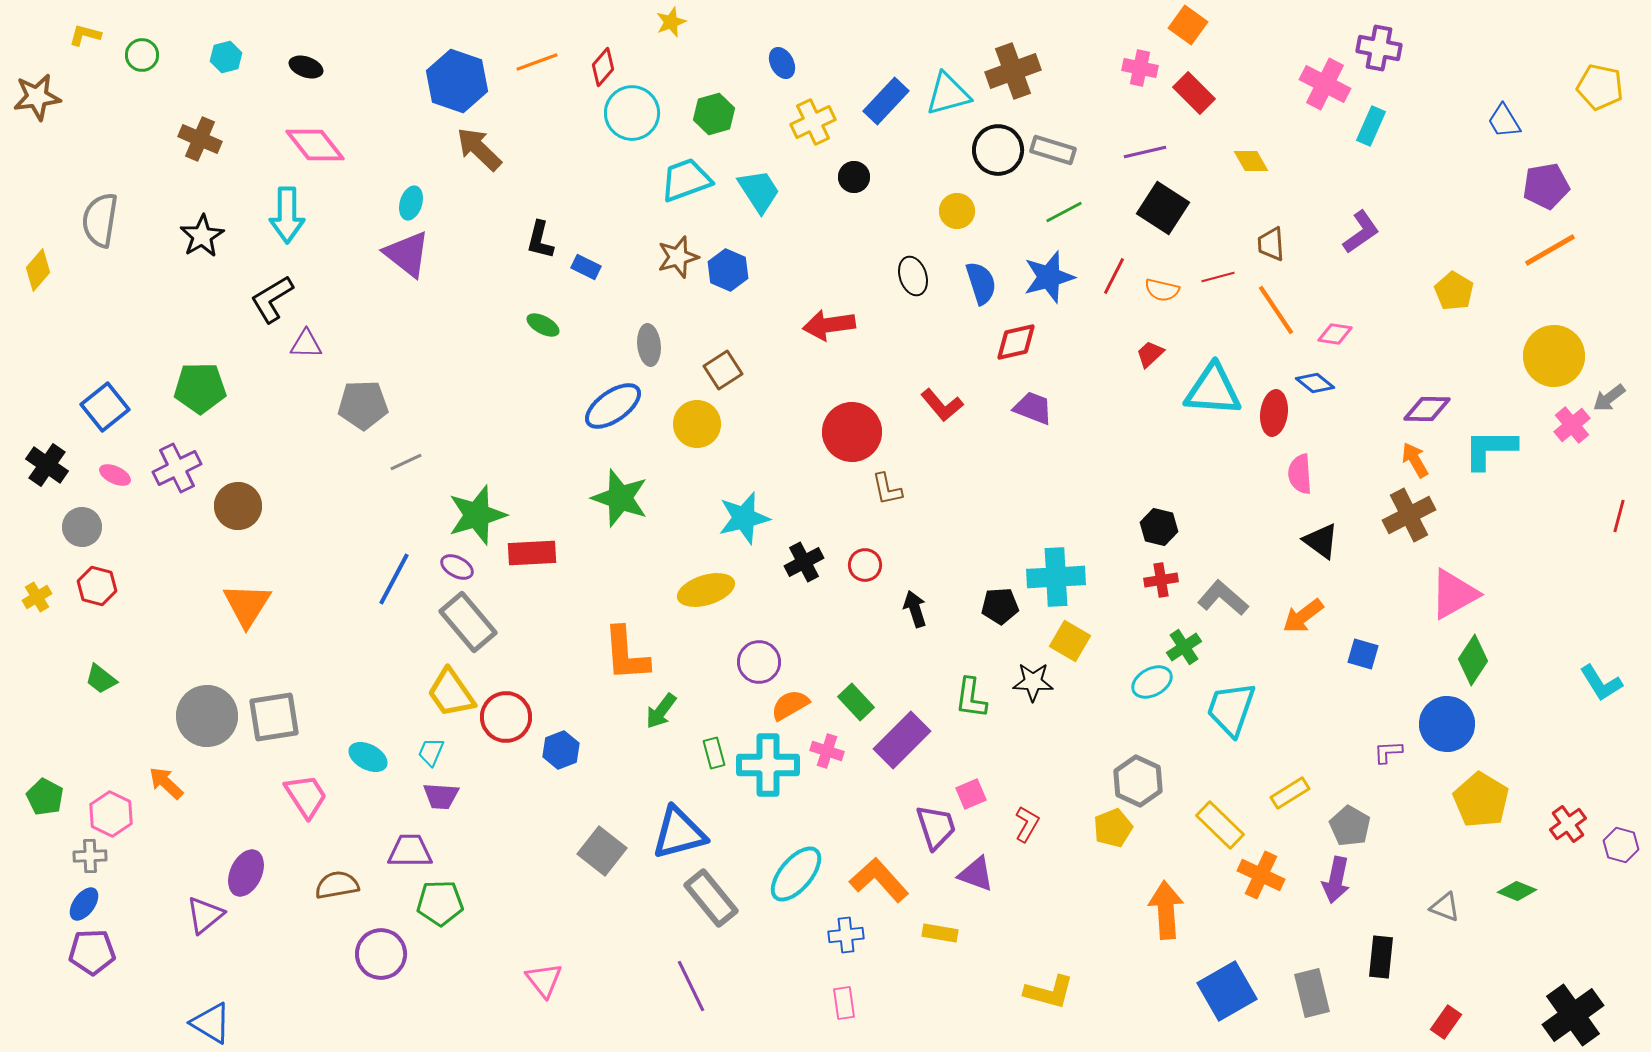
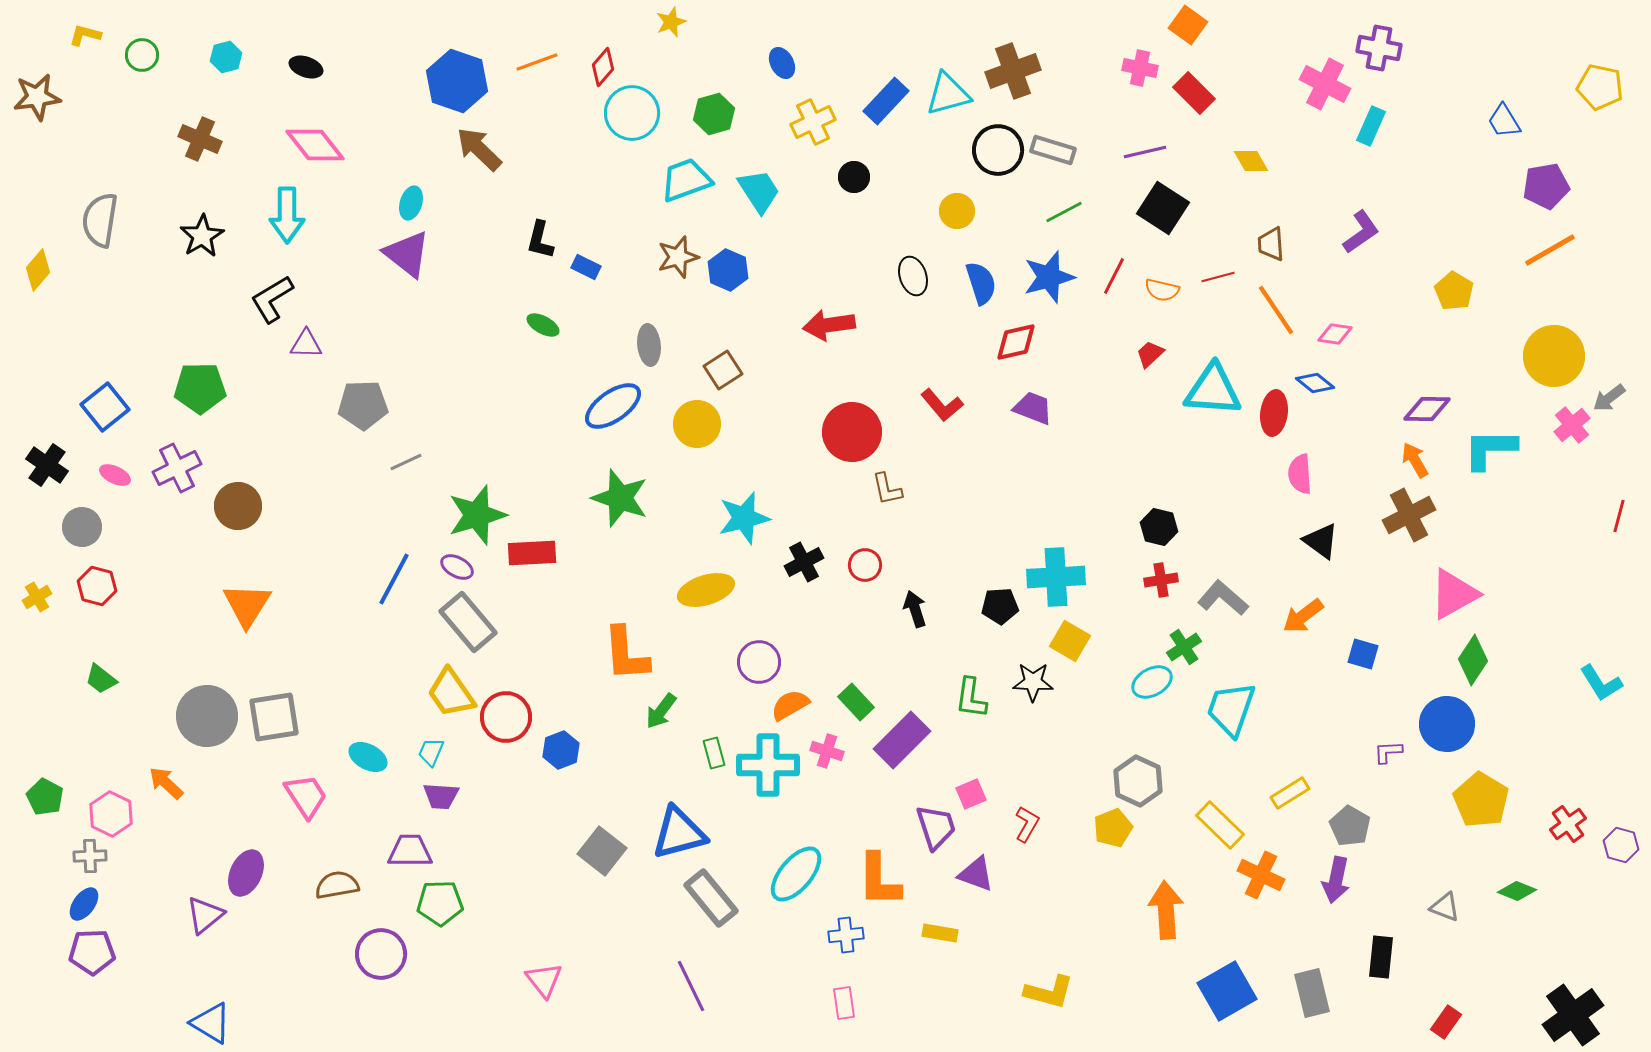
orange L-shape at (879, 880): rotated 138 degrees counterclockwise
